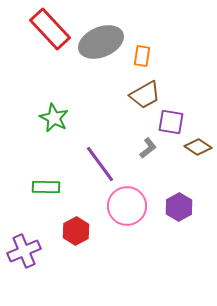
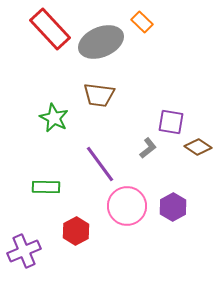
orange rectangle: moved 34 px up; rotated 55 degrees counterclockwise
brown trapezoid: moved 46 px left; rotated 36 degrees clockwise
purple hexagon: moved 6 px left
